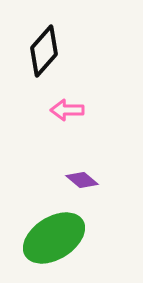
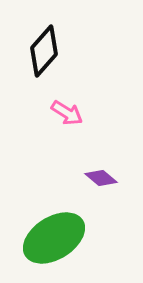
pink arrow: moved 3 px down; rotated 148 degrees counterclockwise
purple diamond: moved 19 px right, 2 px up
